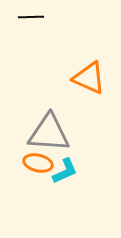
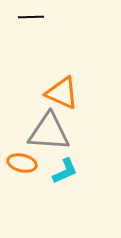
orange triangle: moved 27 px left, 15 px down
gray triangle: moved 1 px up
orange ellipse: moved 16 px left
